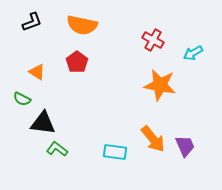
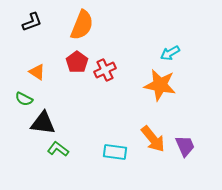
orange semicircle: rotated 80 degrees counterclockwise
red cross: moved 48 px left, 30 px down; rotated 35 degrees clockwise
cyan arrow: moved 23 px left
green semicircle: moved 2 px right
green L-shape: moved 1 px right
